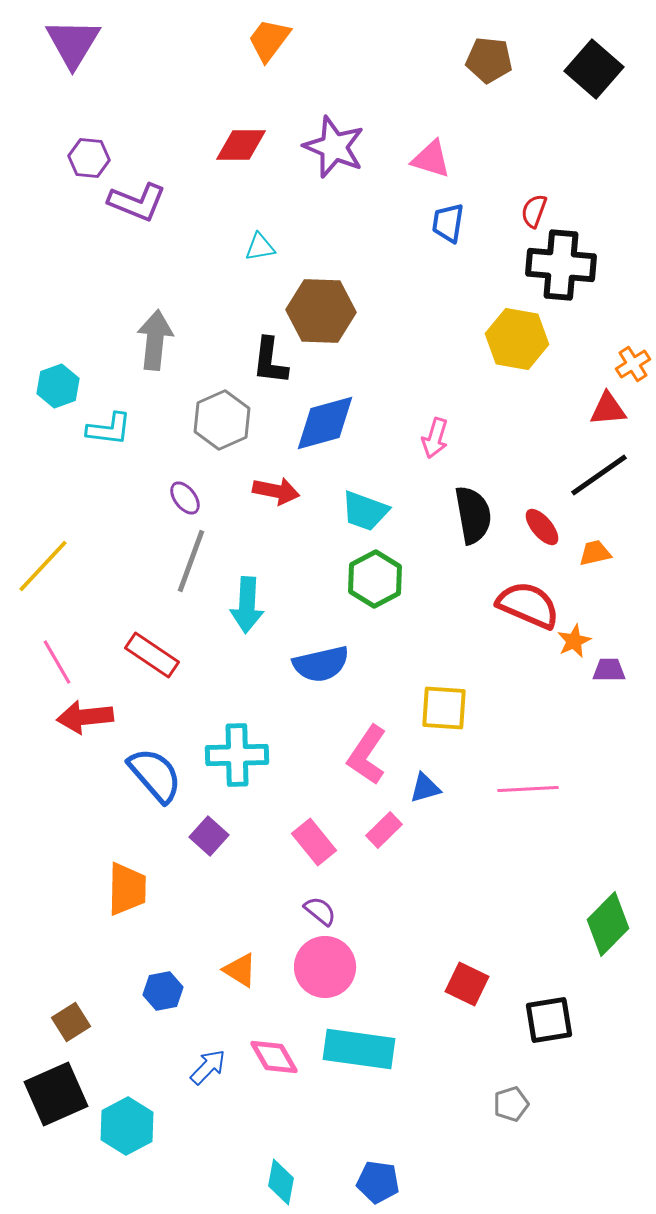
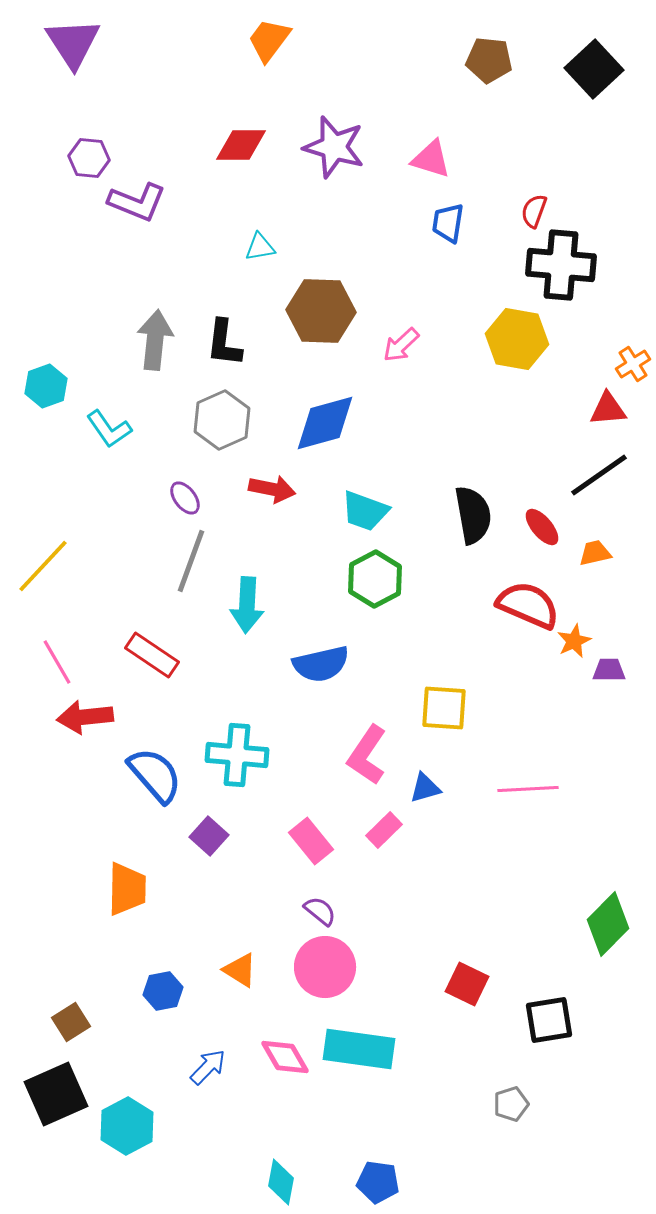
purple triangle at (73, 43): rotated 4 degrees counterclockwise
black square at (594, 69): rotated 6 degrees clockwise
purple star at (334, 147): rotated 6 degrees counterclockwise
black L-shape at (270, 361): moved 46 px left, 18 px up
cyan hexagon at (58, 386): moved 12 px left
cyan L-shape at (109, 429): rotated 48 degrees clockwise
pink arrow at (435, 438): moved 34 px left, 93 px up; rotated 30 degrees clockwise
red arrow at (276, 491): moved 4 px left, 2 px up
cyan cross at (237, 755): rotated 6 degrees clockwise
pink rectangle at (314, 842): moved 3 px left, 1 px up
pink diamond at (274, 1057): moved 11 px right
